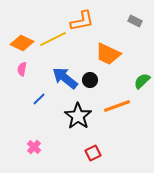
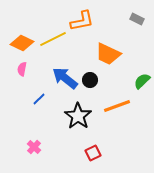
gray rectangle: moved 2 px right, 2 px up
